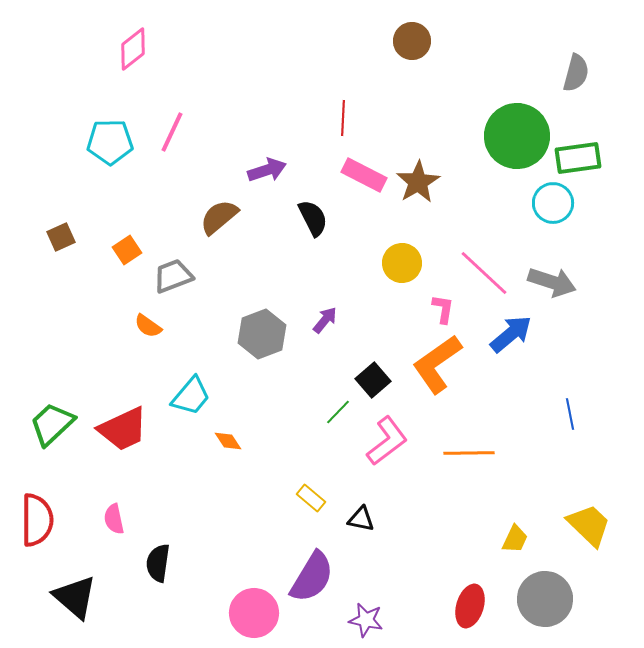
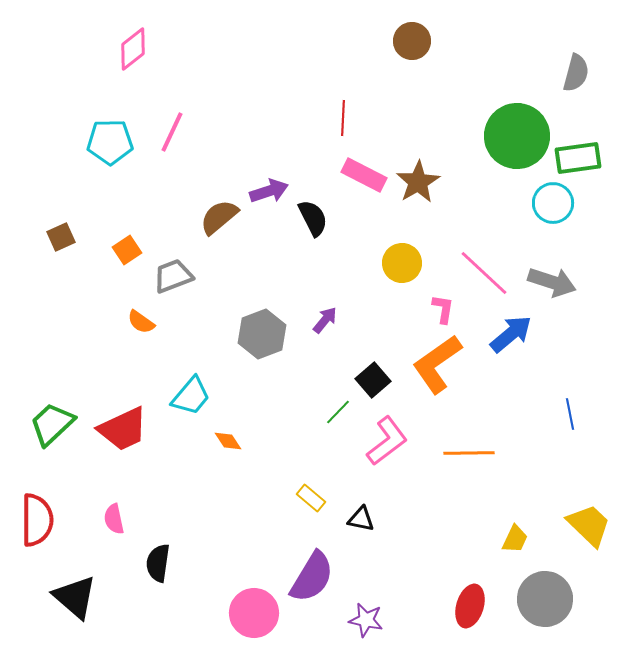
purple arrow at (267, 170): moved 2 px right, 21 px down
orange semicircle at (148, 326): moved 7 px left, 4 px up
